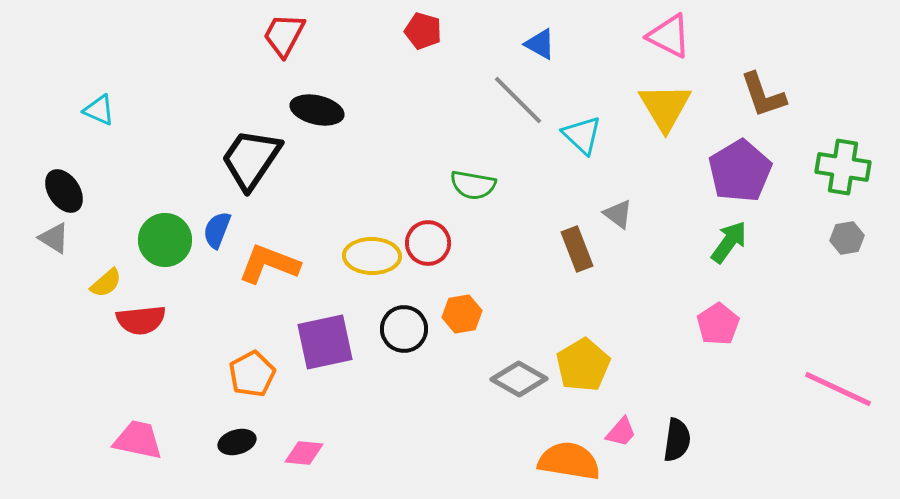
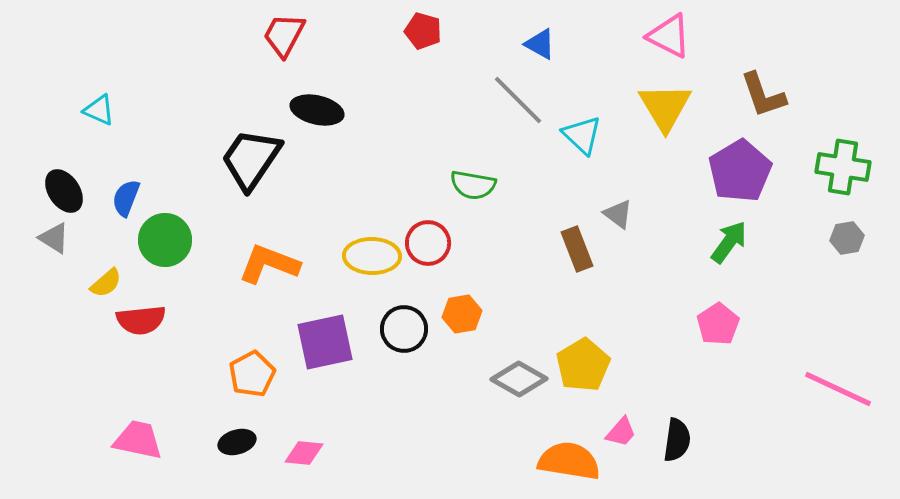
blue semicircle at (217, 230): moved 91 px left, 32 px up
